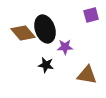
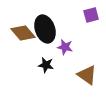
purple star: rotated 14 degrees clockwise
brown triangle: rotated 25 degrees clockwise
